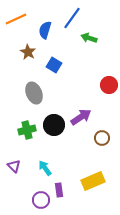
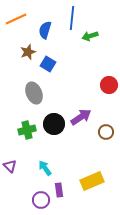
blue line: rotated 30 degrees counterclockwise
green arrow: moved 1 px right, 2 px up; rotated 35 degrees counterclockwise
brown star: rotated 21 degrees clockwise
blue square: moved 6 px left, 1 px up
black circle: moved 1 px up
brown circle: moved 4 px right, 6 px up
purple triangle: moved 4 px left
yellow rectangle: moved 1 px left
